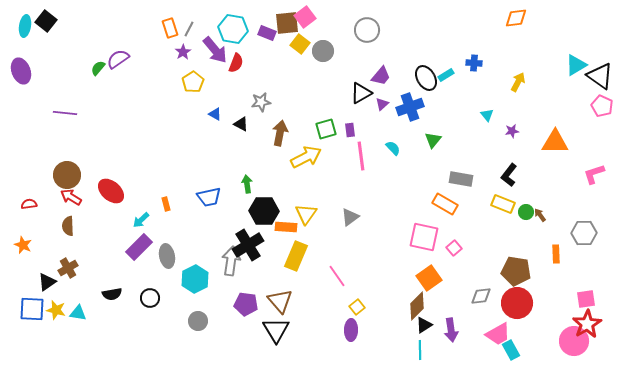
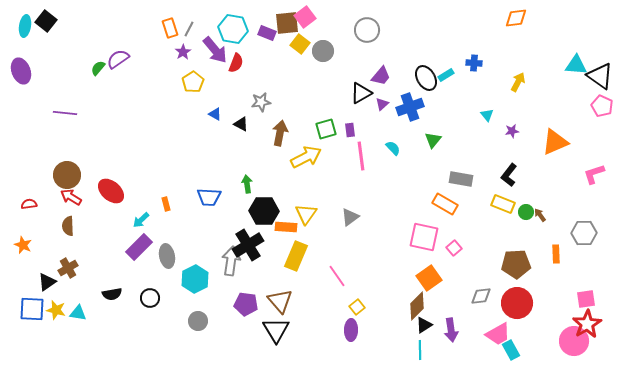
cyan triangle at (576, 65): rotated 35 degrees clockwise
orange triangle at (555, 142): rotated 24 degrees counterclockwise
blue trapezoid at (209, 197): rotated 15 degrees clockwise
brown pentagon at (516, 271): moved 7 px up; rotated 12 degrees counterclockwise
